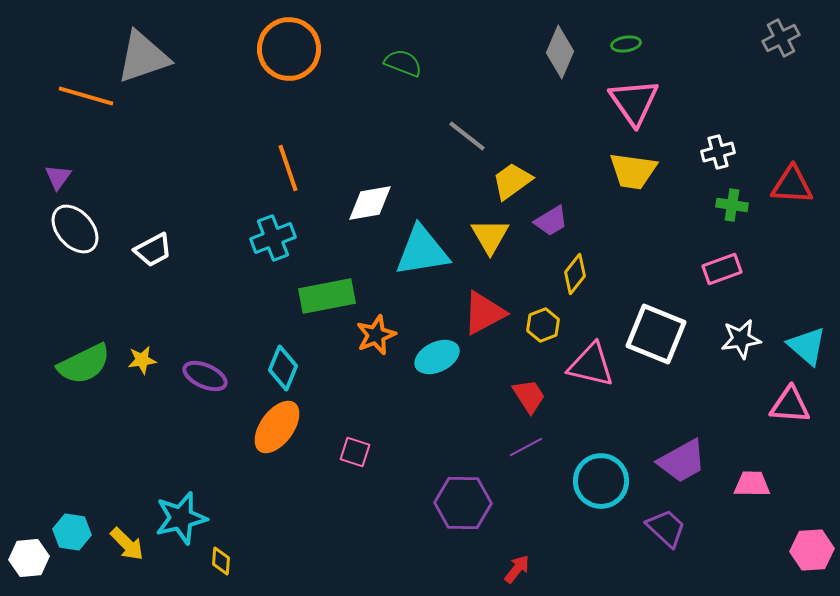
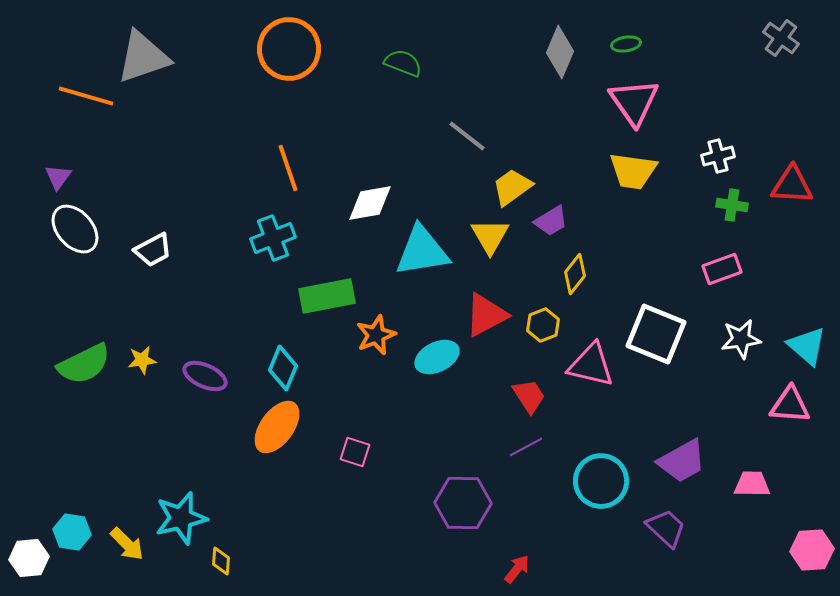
gray cross at (781, 38): rotated 27 degrees counterclockwise
white cross at (718, 152): moved 4 px down
yellow trapezoid at (512, 181): moved 6 px down
red triangle at (484, 313): moved 2 px right, 2 px down
